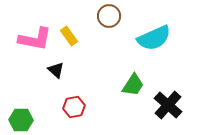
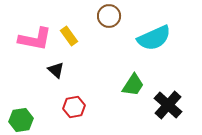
green hexagon: rotated 10 degrees counterclockwise
